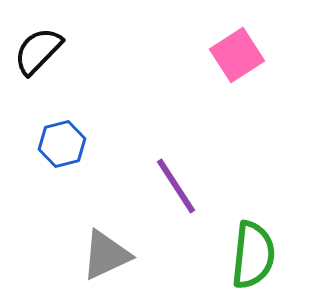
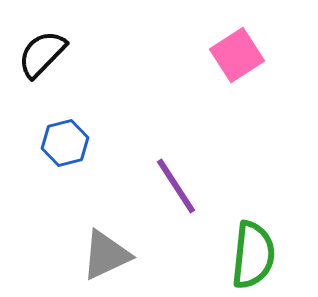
black semicircle: moved 4 px right, 3 px down
blue hexagon: moved 3 px right, 1 px up
